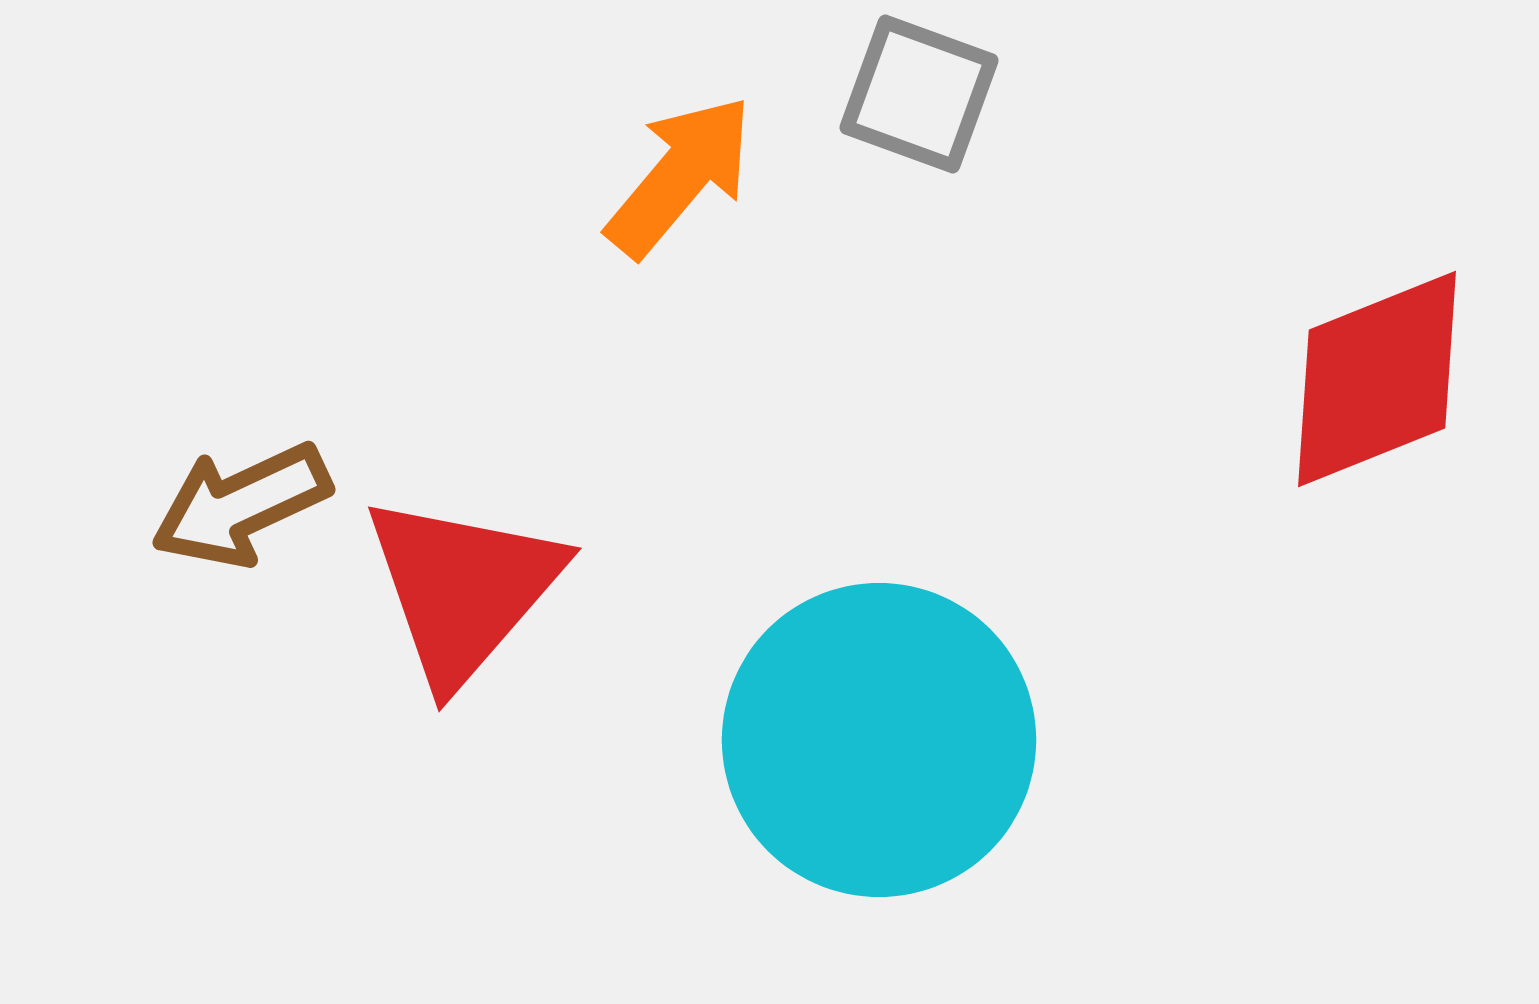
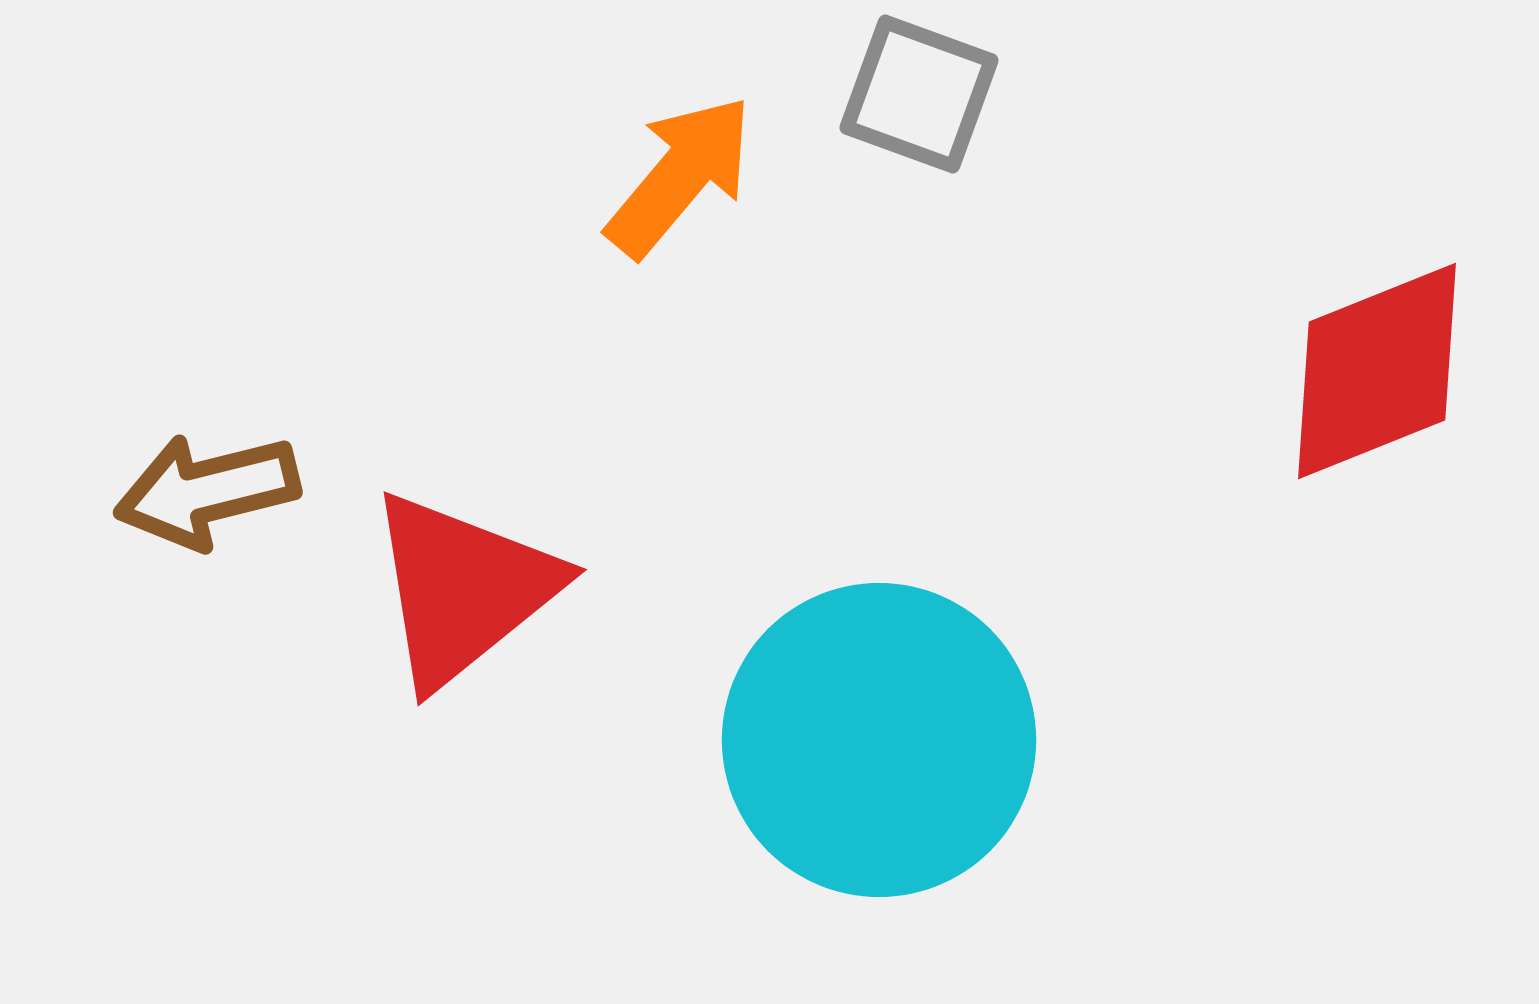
red diamond: moved 8 px up
brown arrow: moved 34 px left, 14 px up; rotated 11 degrees clockwise
red triangle: rotated 10 degrees clockwise
